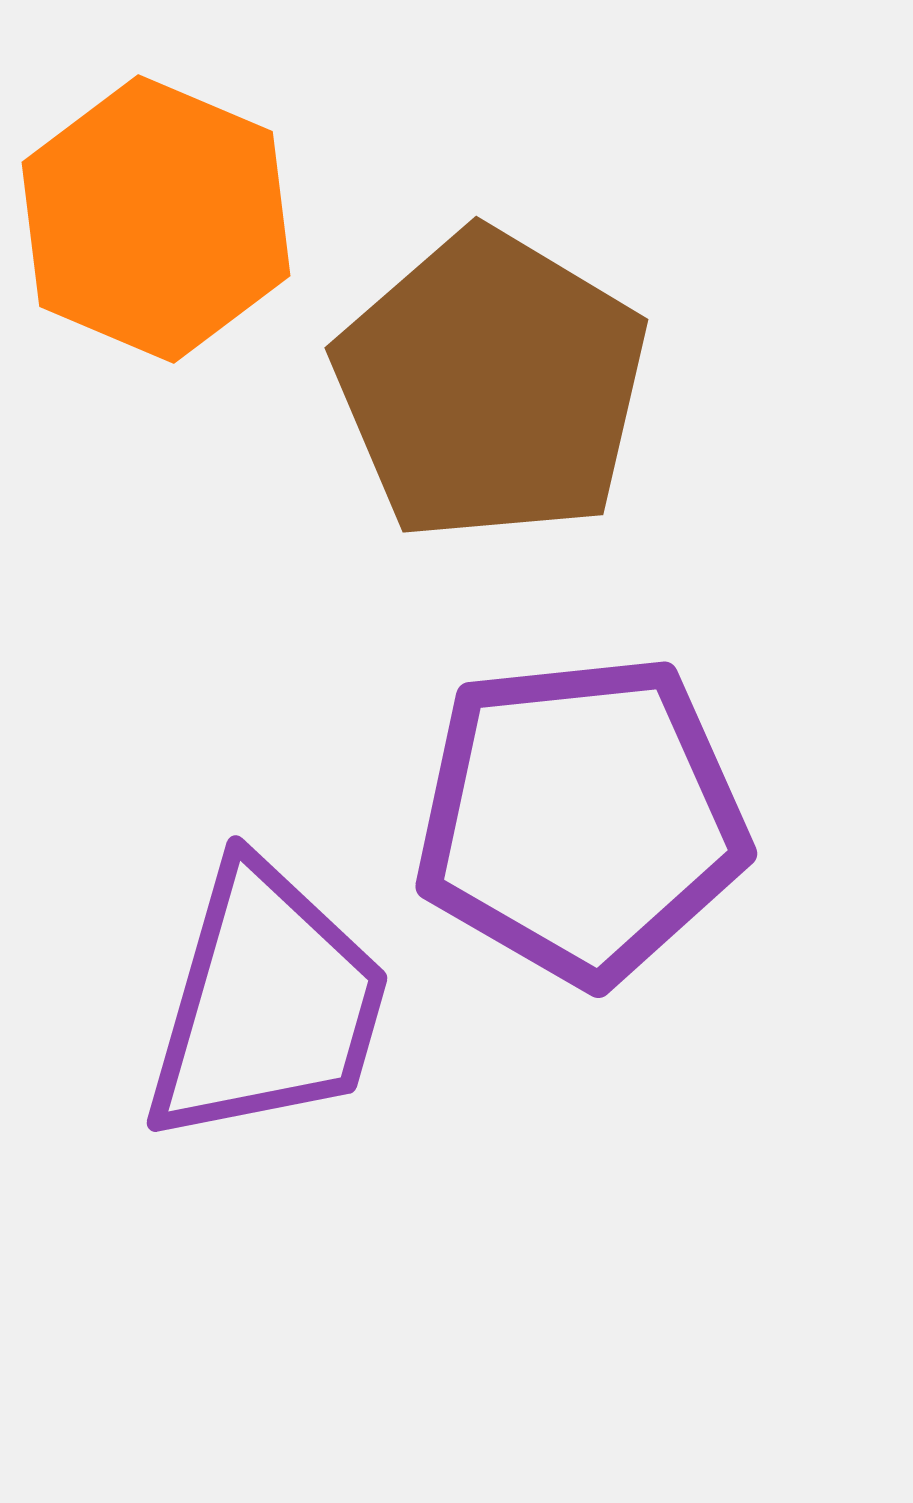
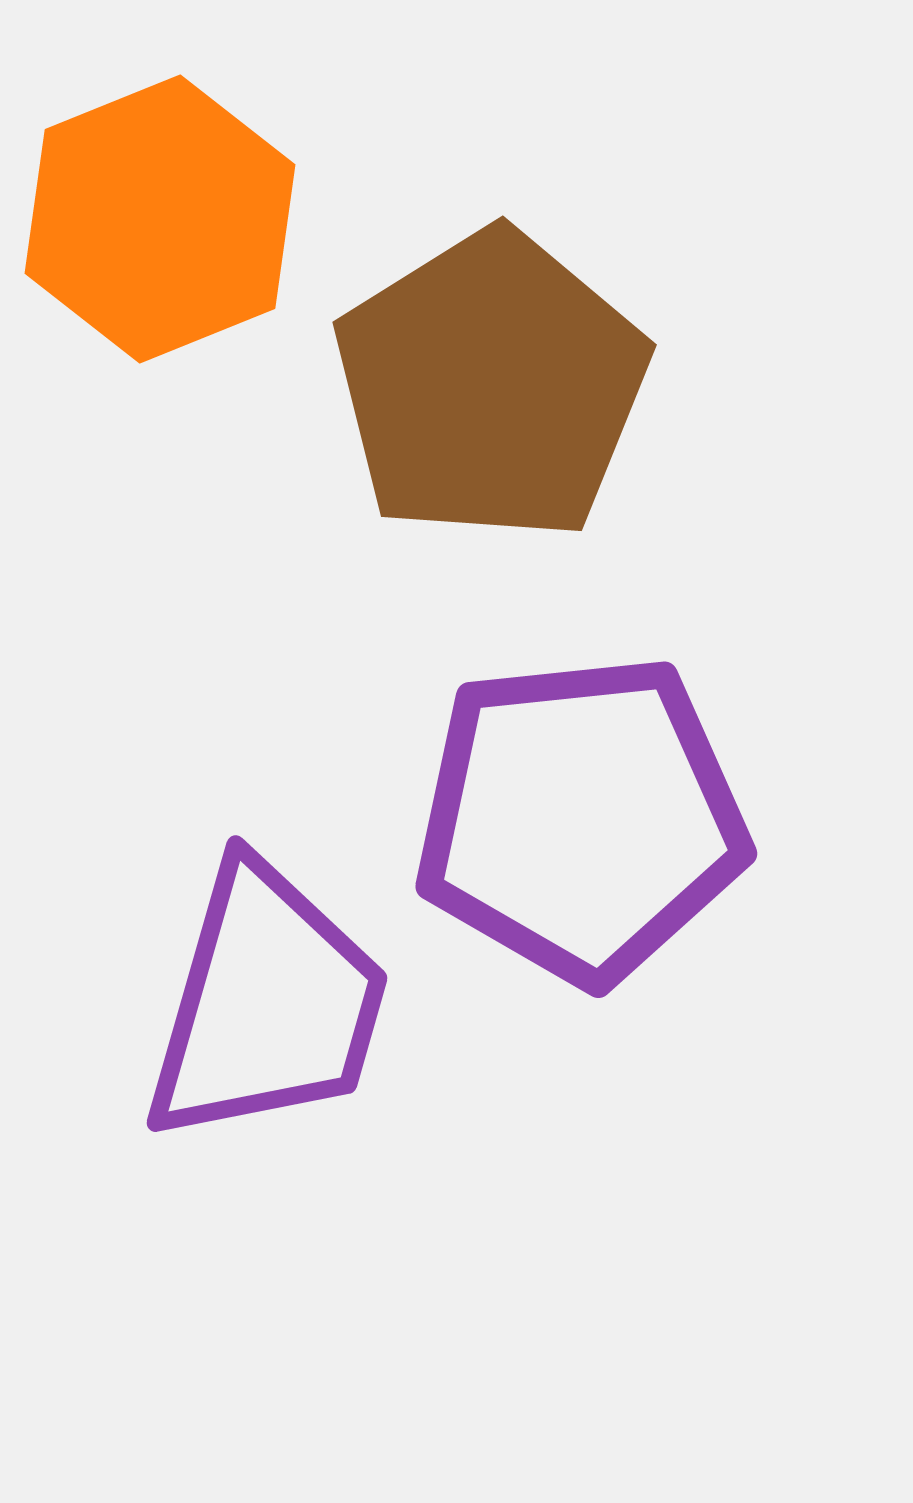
orange hexagon: moved 4 px right; rotated 15 degrees clockwise
brown pentagon: rotated 9 degrees clockwise
